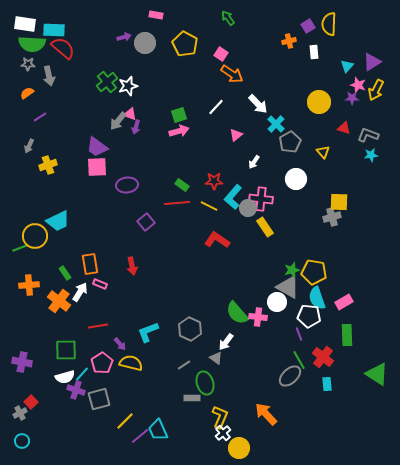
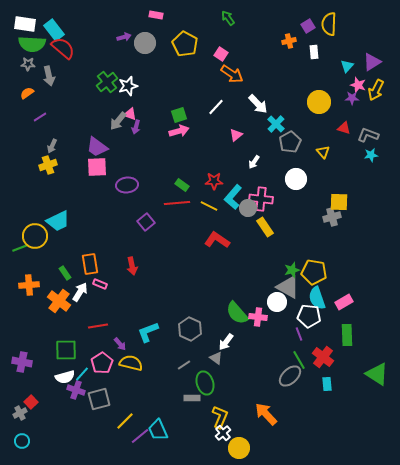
cyan rectangle at (54, 30): rotated 50 degrees clockwise
gray arrow at (29, 146): moved 23 px right
